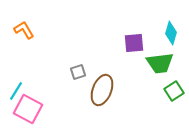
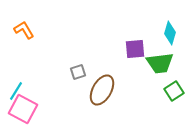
cyan diamond: moved 1 px left
purple square: moved 1 px right, 6 px down
brown ellipse: rotated 8 degrees clockwise
pink square: moved 5 px left
